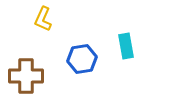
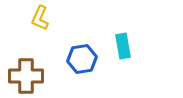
yellow L-shape: moved 3 px left, 1 px up
cyan rectangle: moved 3 px left
